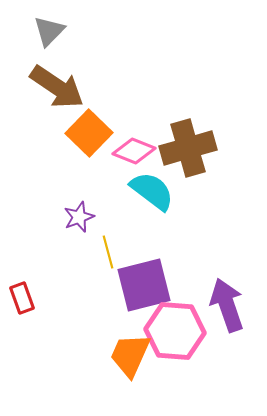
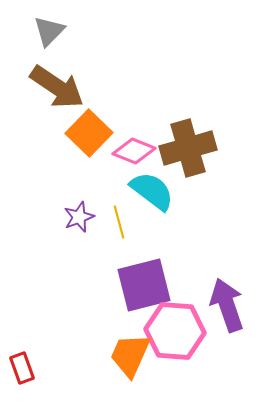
yellow line: moved 11 px right, 30 px up
red rectangle: moved 70 px down
